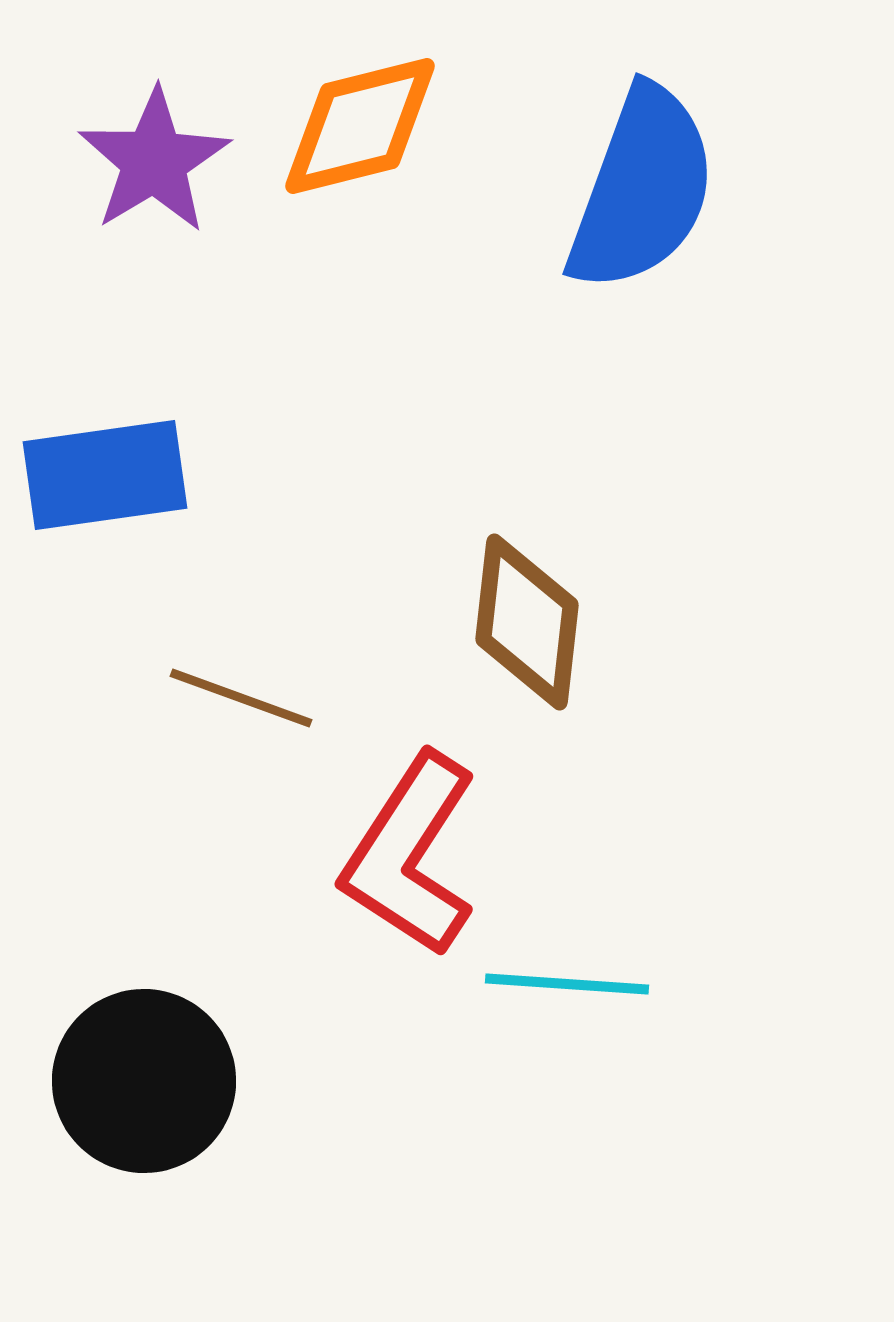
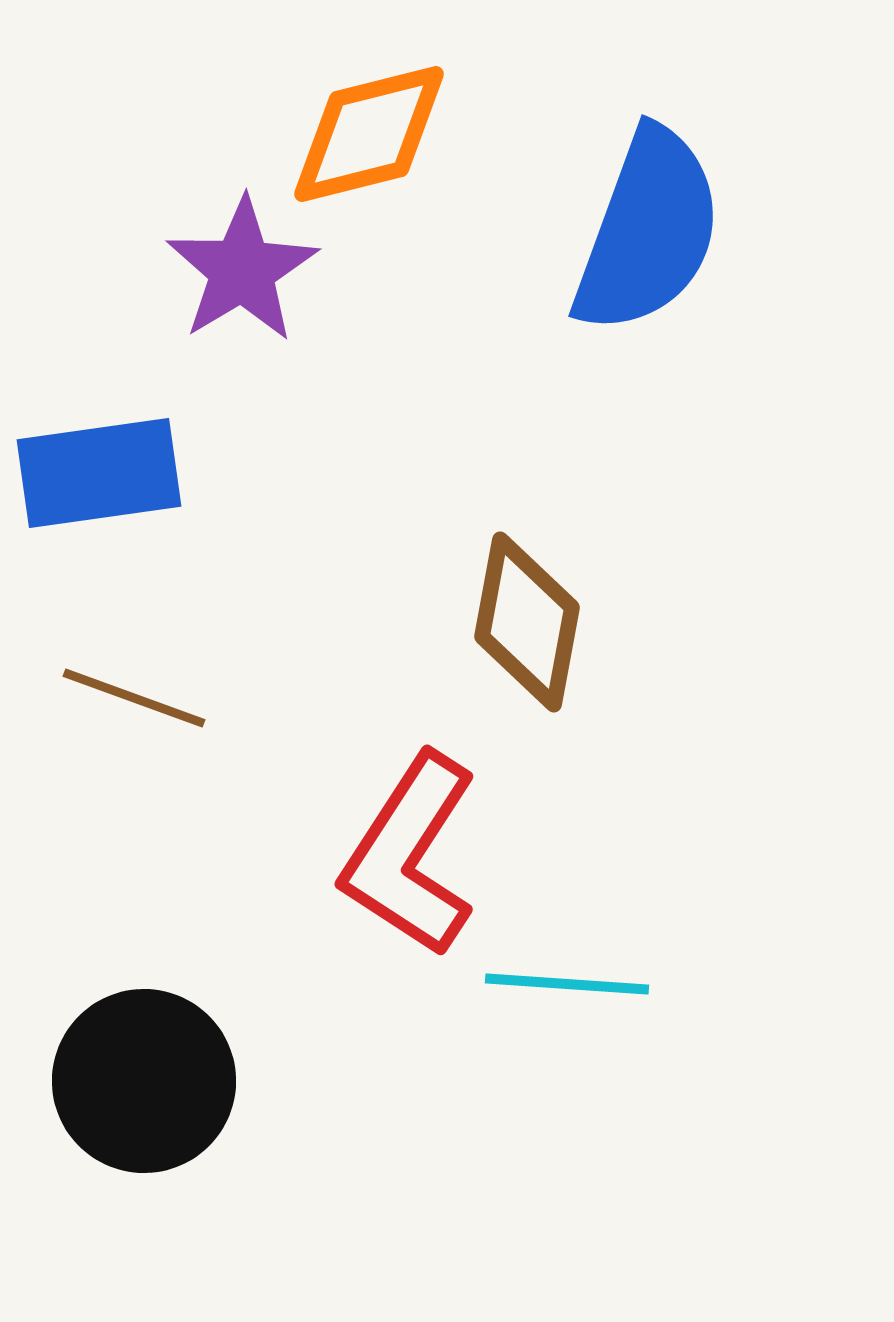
orange diamond: moved 9 px right, 8 px down
purple star: moved 88 px right, 109 px down
blue semicircle: moved 6 px right, 42 px down
blue rectangle: moved 6 px left, 2 px up
brown diamond: rotated 4 degrees clockwise
brown line: moved 107 px left
